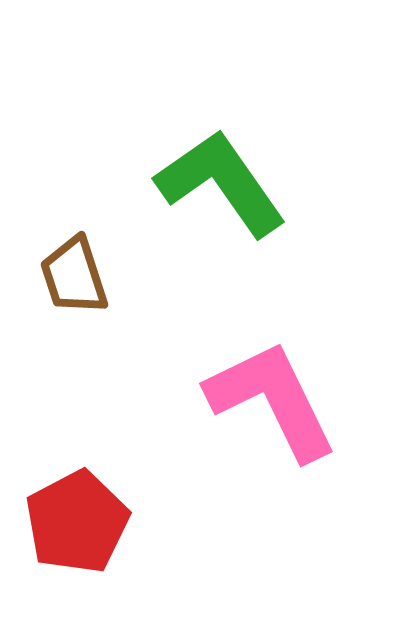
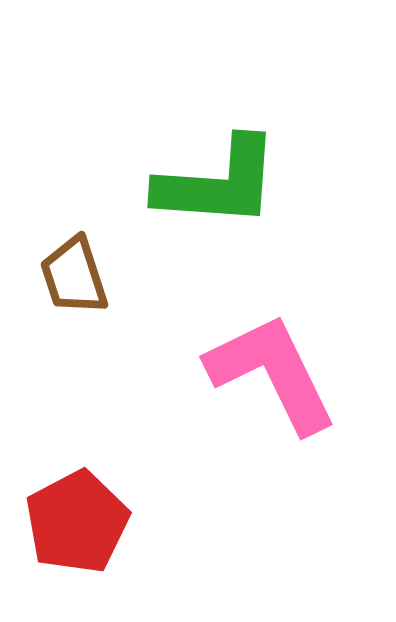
green L-shape: moved 3 px left; rotated 129 degrees clockwise
pink L-shape: moved 27 px up
